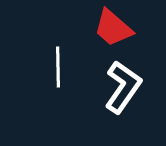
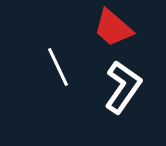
white line: rotated 24 degrees counterclockwise
